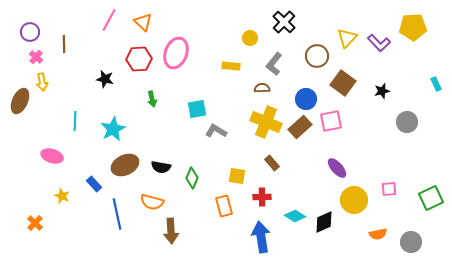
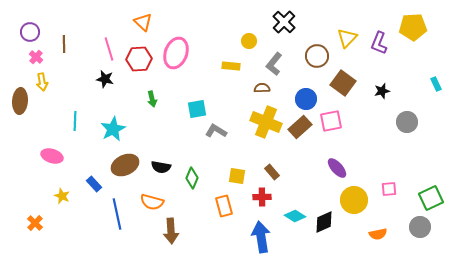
pink line at (109, 20): moved 29 px down; rotated 45 degrees counterclockwise
yellow circle at (250, 38): moved 1 px left, 3 px down
purple L-shape at (379, 43): rotated 65 degrees clockwise
brown ellipse at (20, 101): rotated 20 degrees counterclockwise
brown rectangle at (272, 163): moved 9 px down
gray circle at (411, 242): moved 9 px right, 15 px up
